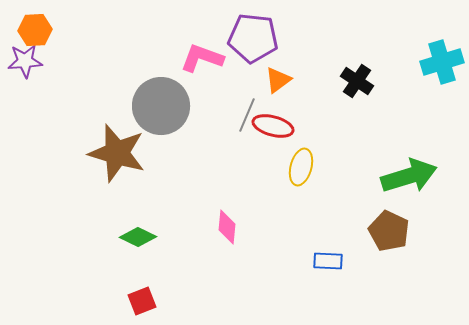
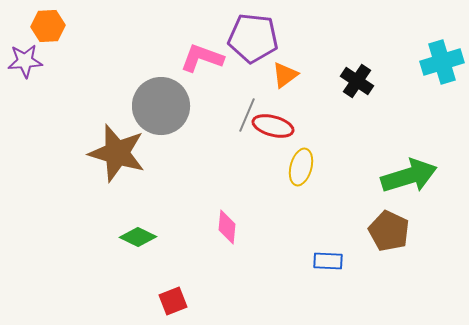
orange hexagon: moved 13 px right, 4 px up
orange triangle: moved 7 px right, 5 px up
red square: moved 31 px right
